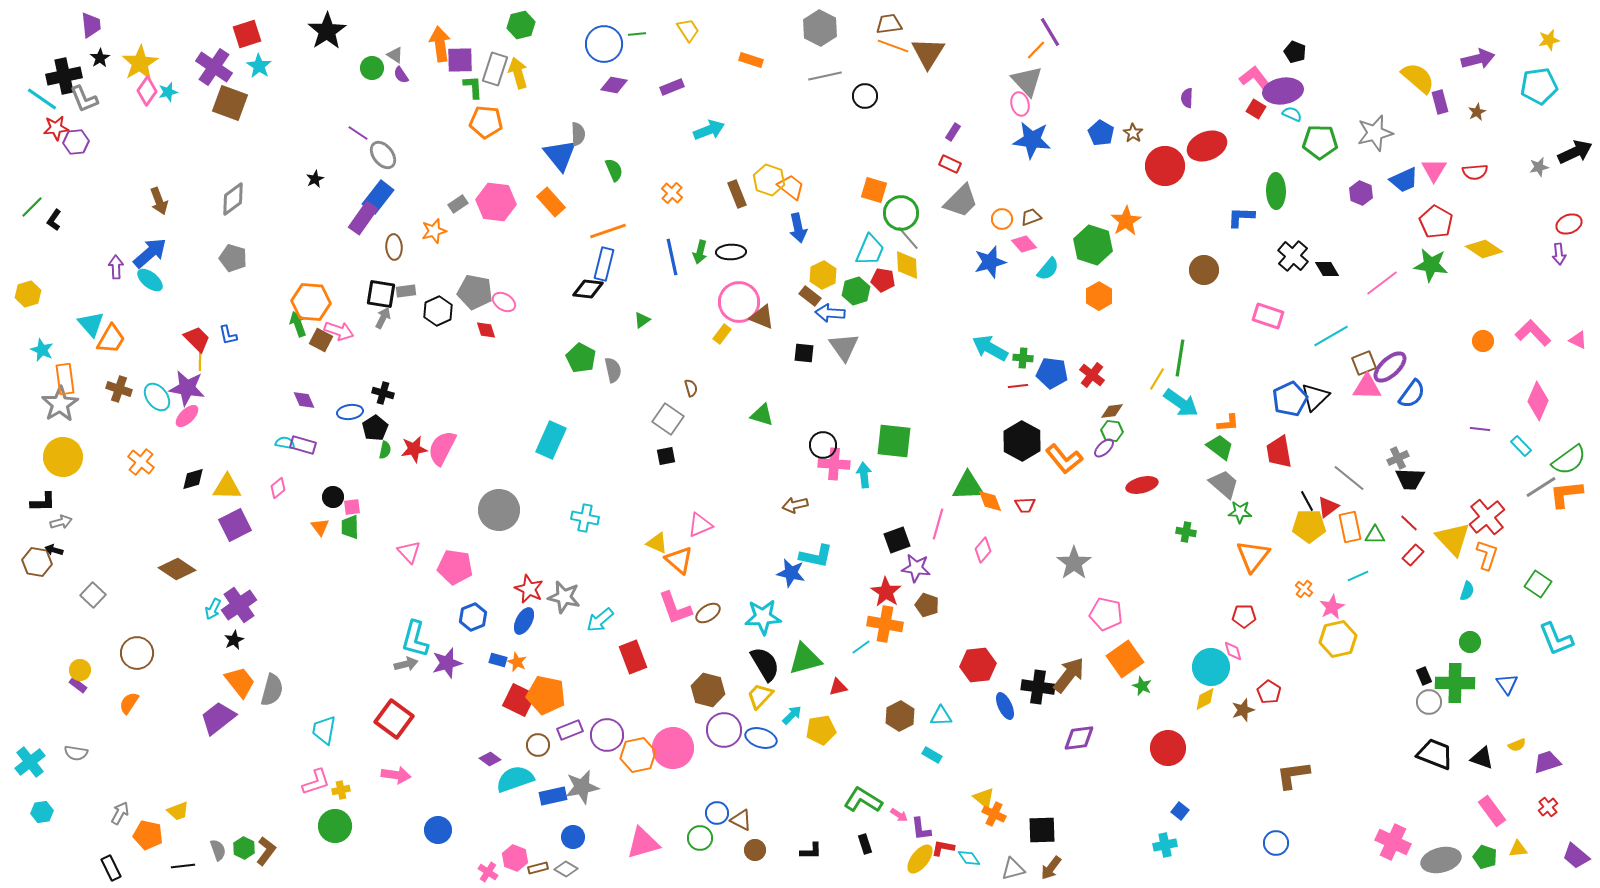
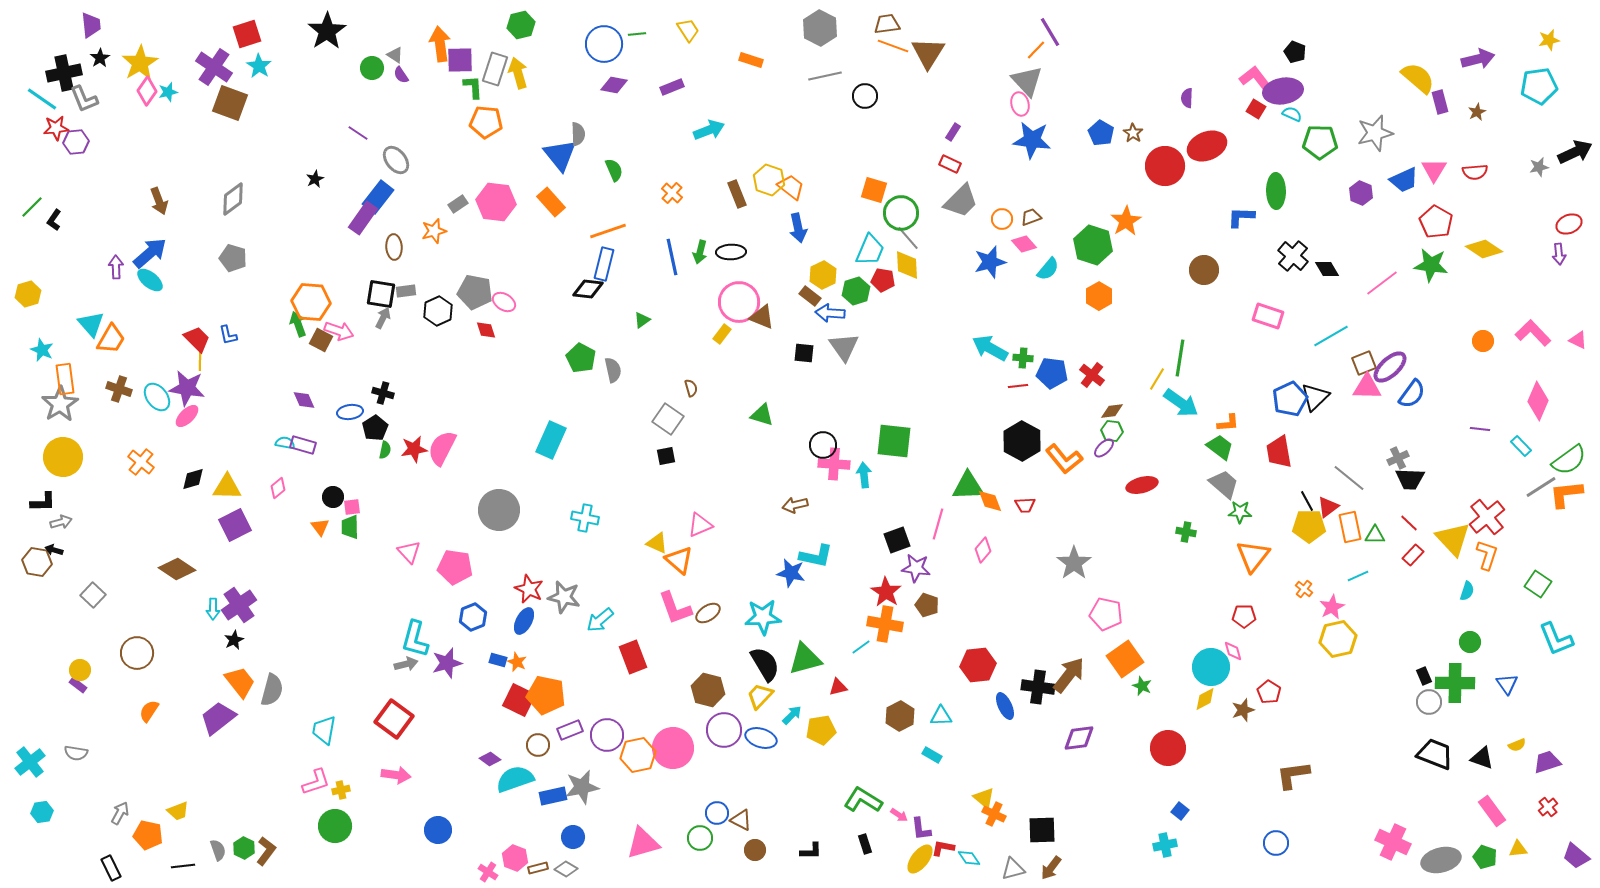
brown trapezoid at (889, 24): moved 2 px left
black cross at (64, 76): moved 3 px up
gray ellipse at (383, 155): moved 13 px right, 5 px down
cyan arrow at (213, 609): rotated 25 degrees counterclockwise
orange semicircle at (129, 703): moved 20 px right, 8 px down
